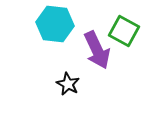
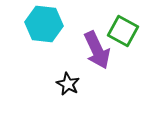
cyan hexagon: moved 11 px left
green square: moved 1 px left
